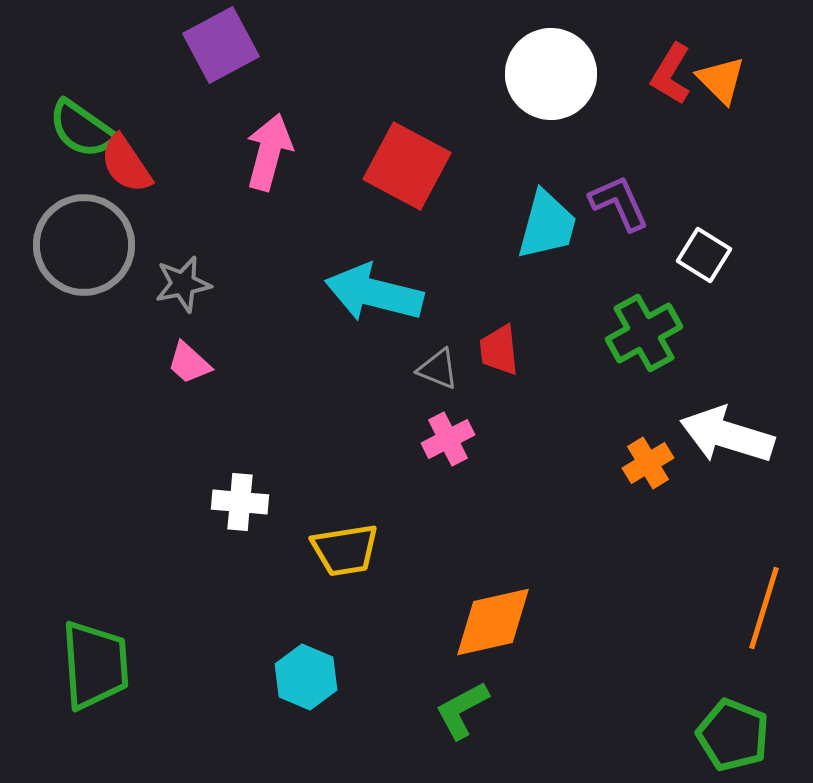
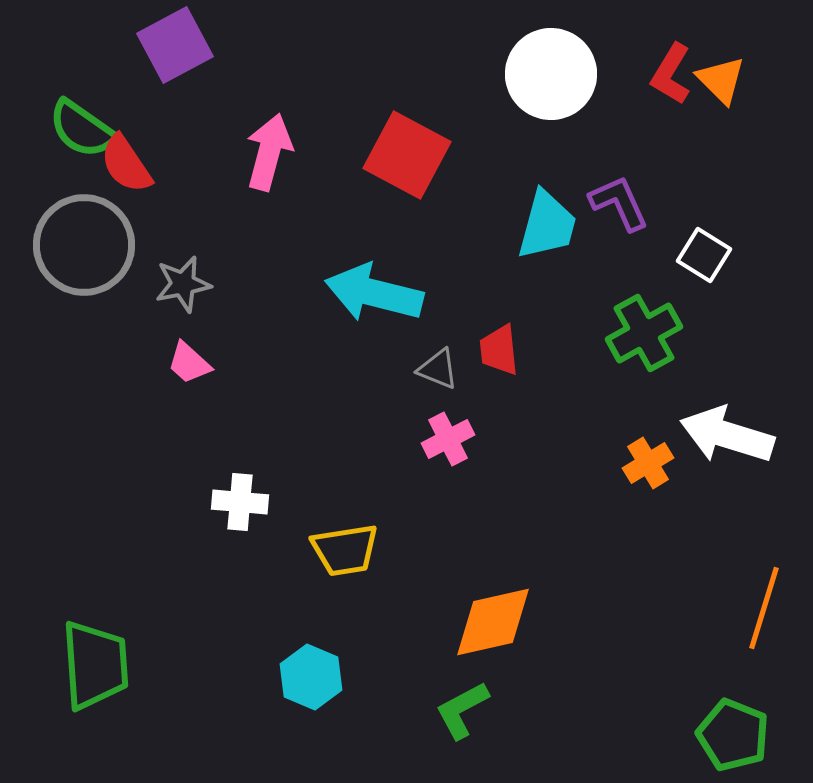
purple square: moved 46 px left
red square: moved 11 px up
cyan hexagon: moved 5 px right
